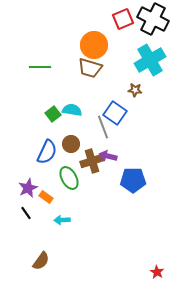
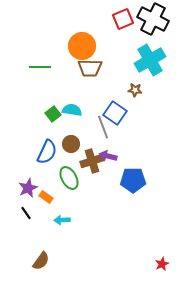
orange circle: moved 12 px left, 1 px down
brown trapezoid: rotated 15 degrees counterclockwise
red star: moved 5 px right, 8 px up; rotated 16 degrees clockwise
